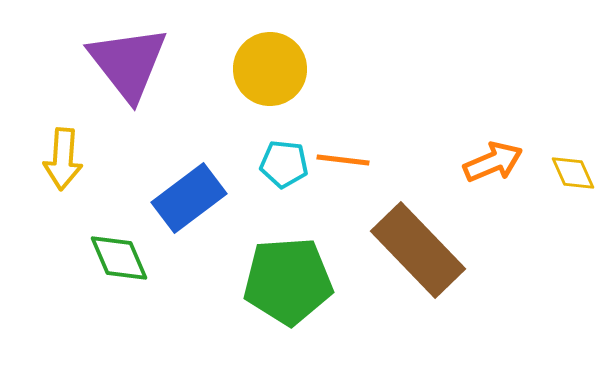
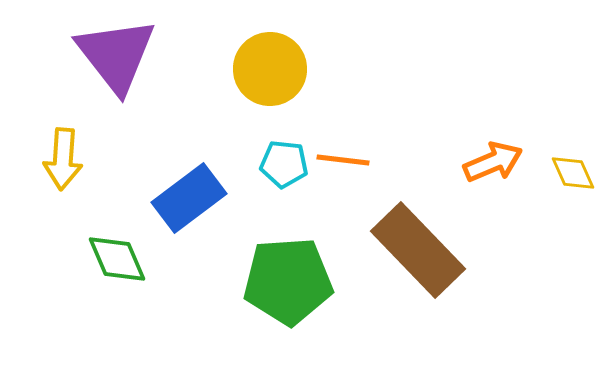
purple triangle: moved 12 px left, 8 px up
green diamond: moved 2 px left, 1 px down
